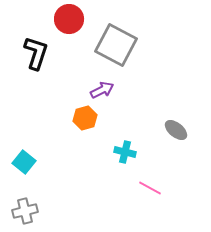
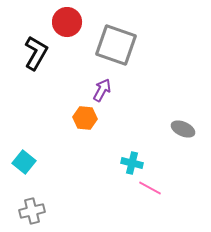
red circle: moved 2 px left, 3 px down
gray square: rotated 9 degrees counterclockwise
black L-shape: rotated 12 degrees clockwise
purple arrow: rotated 35 degrees counterclockwise
orange hexagon: rotated 20 degrees clockwise
gray ellipse: moved 7 px right, 1 px up; rotated 15 degrees counterclockwise
cyan cross: moved 7 px right, 11 px down
gray cross: moved 7 px right
